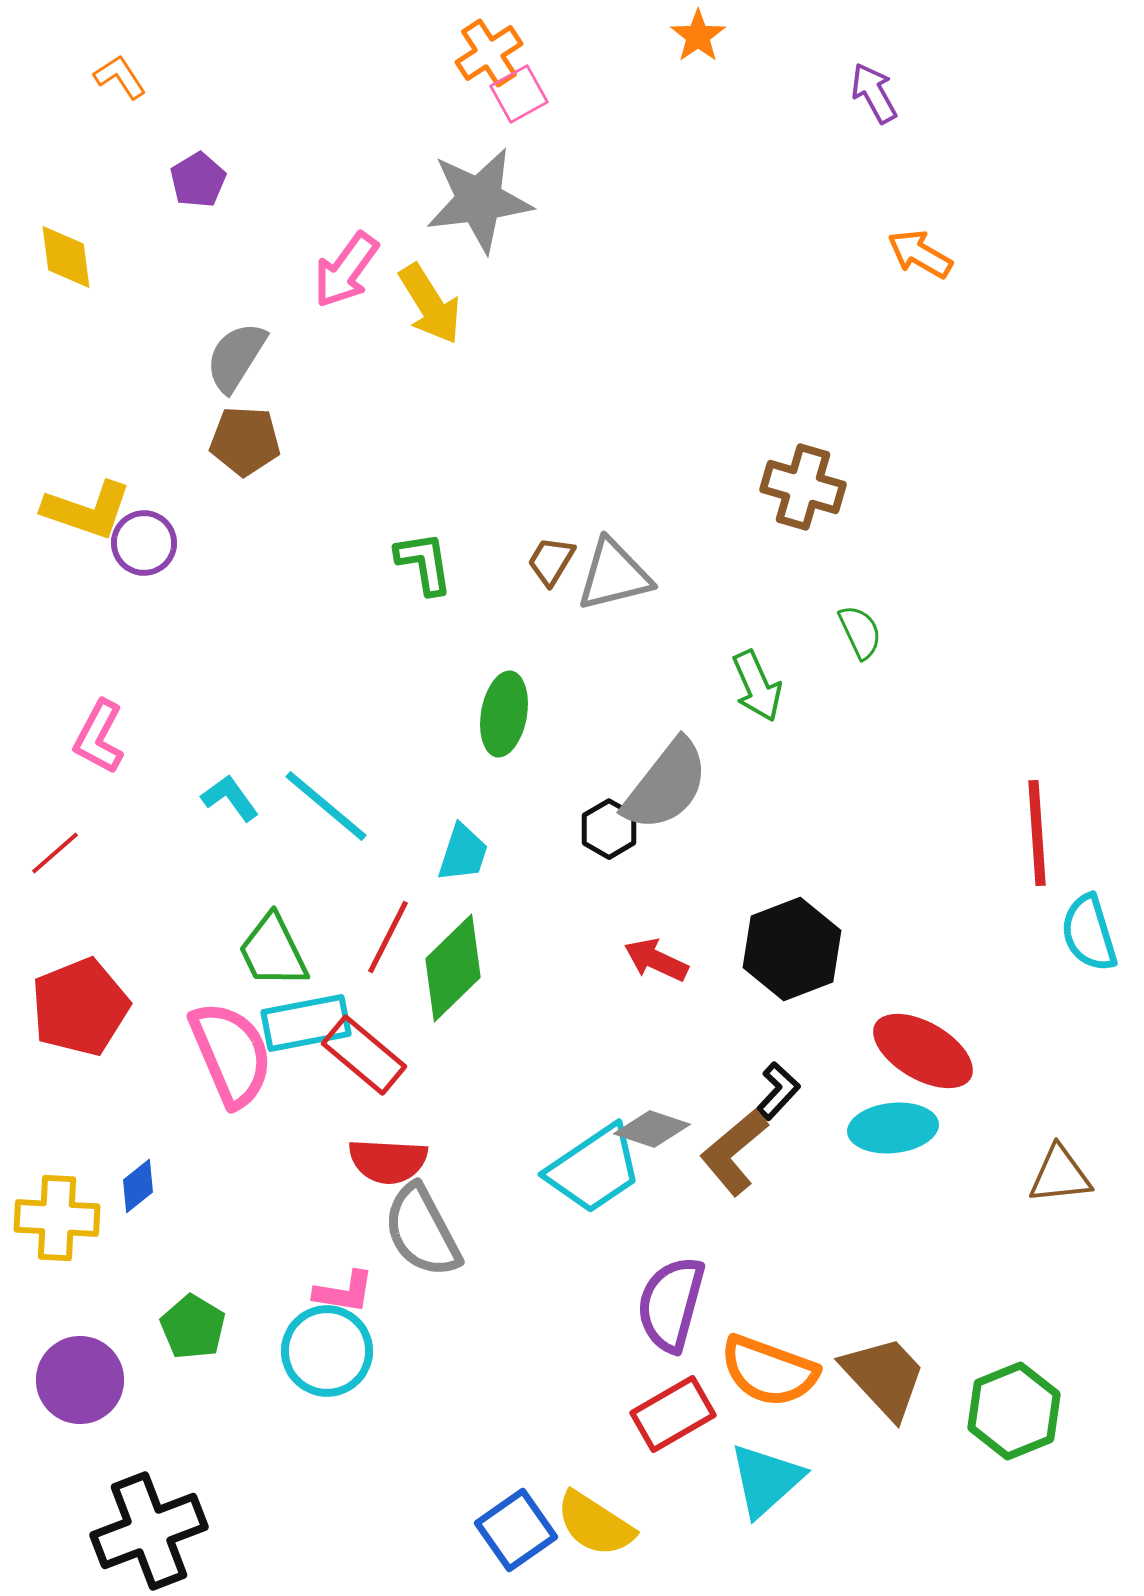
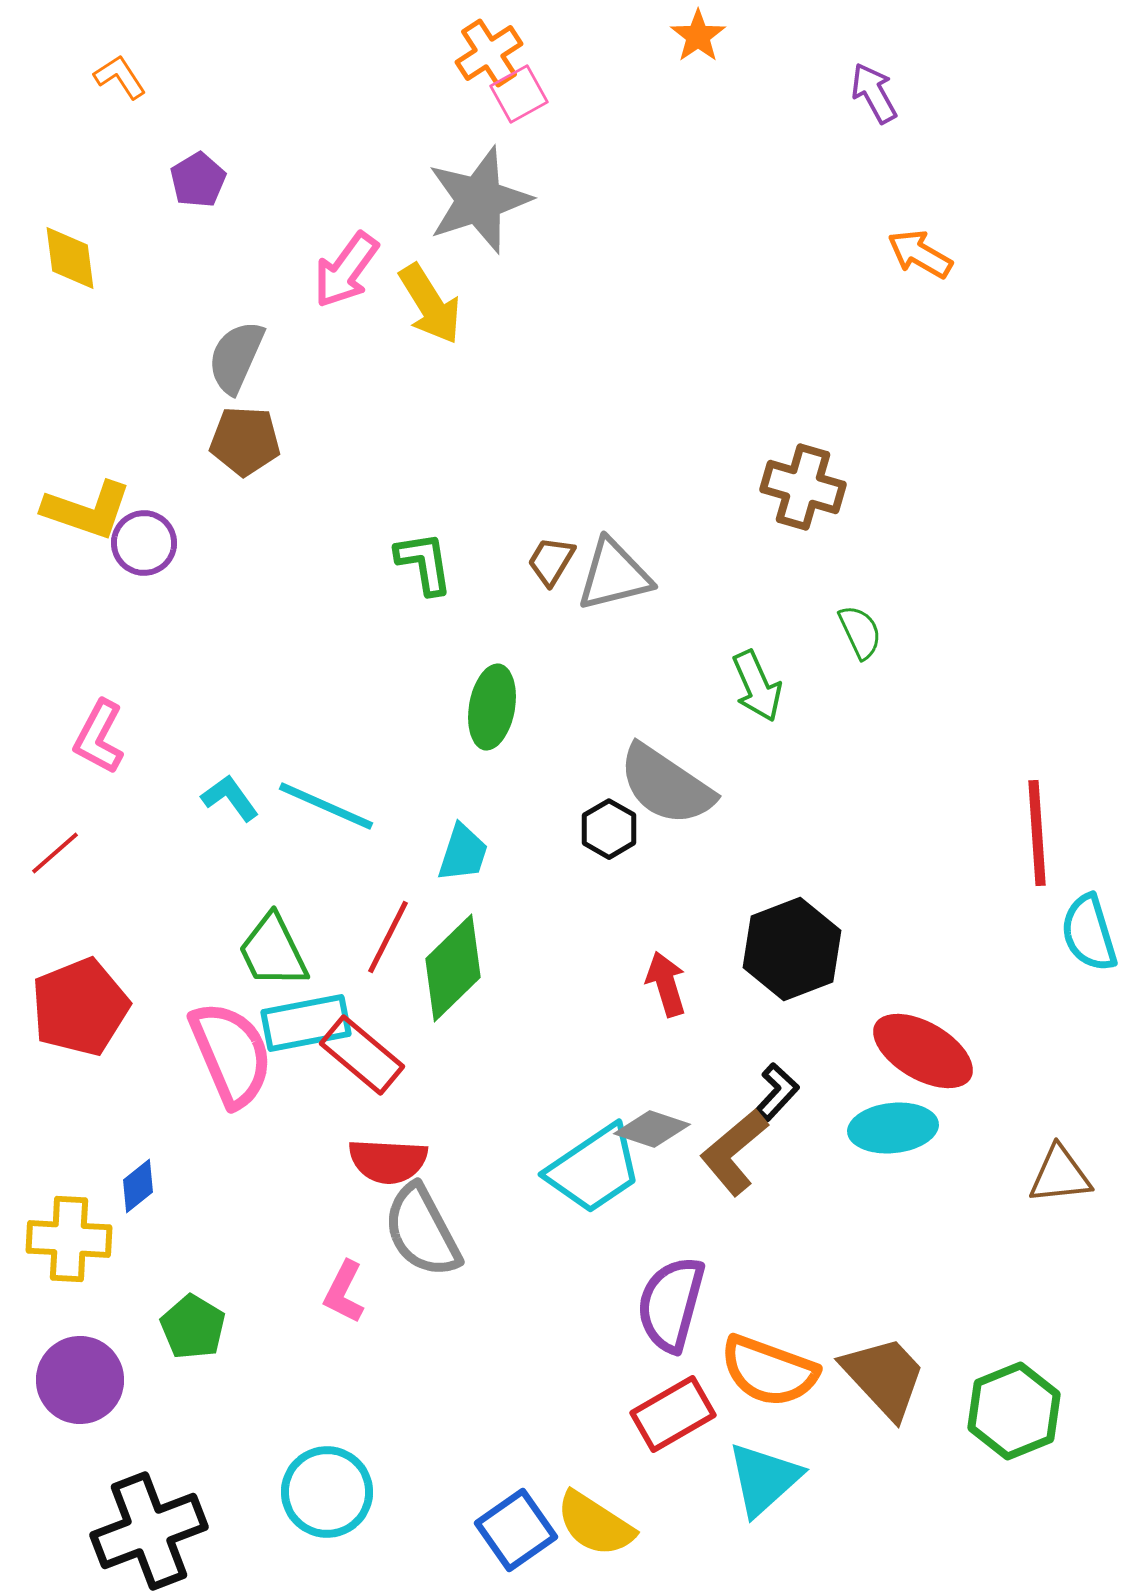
gray star at (479, 200): rotated 11 degrees counterclockwise
yellow diamond at (66, 257): moved 4 px right, 1 px down
gray semicircle at (236, 357): rotated 8 degrees counterclockwise
green ellipse at (504, 714): moved 12 px left, 7 px up
gray semicircle at (666, 785): rotated 86 degrees clockwise
cyan line at (326, 806): rotated 16 degrees counterclockwise
red arrow at (656, 960): moved 10 px right, 24 px down; rotated 48 degrees clockwise
red rectangle at (364, 1055): moved 2 px left
black L-shape at (778, 1091): moved 1 px left, 1 px down
yellow cross at (57, 1218): moved 12 px right, 21 px down
pink L-shape at (344, 1292): rotated 108 degrees clockwise
cyan circle at (327, 1351): moved 141 px down
cyan triangle at (766, 1480): moved 2 px left, 1 px up
